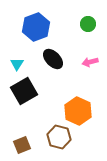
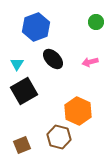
green circle: moved 8 px right, 2 px up
